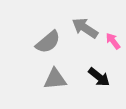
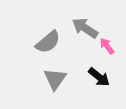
pink arrow: moved 6 px left, 5 px down
gray triangle: rotated 50 degrees counterclockwise
